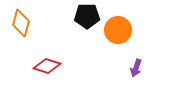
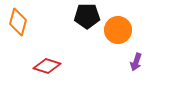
orange diamond: moved 3 px left, 1 px up
purple arrow: moved 6 px up
